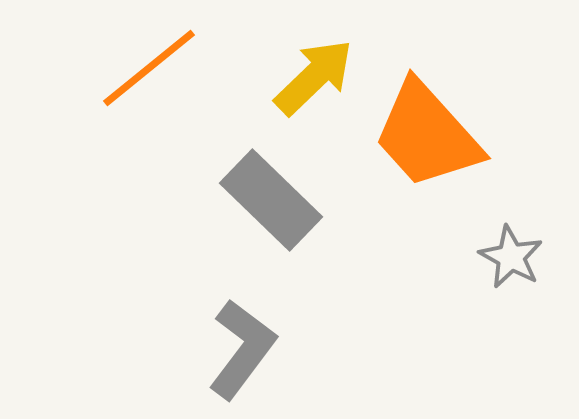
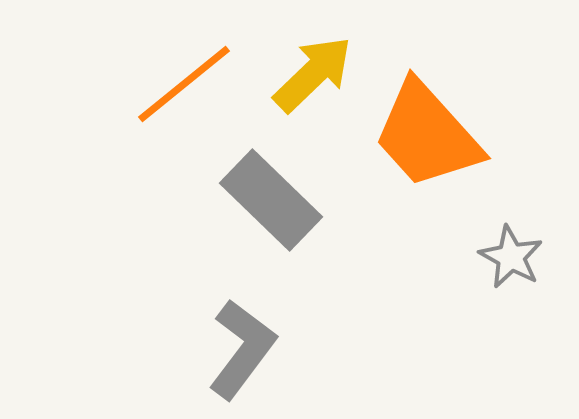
orange line: moved 35 px right, 16 px down
yellow arrow: moved 1 px left, 3 px up
